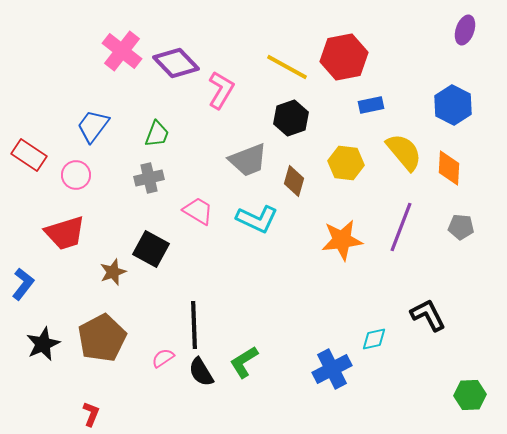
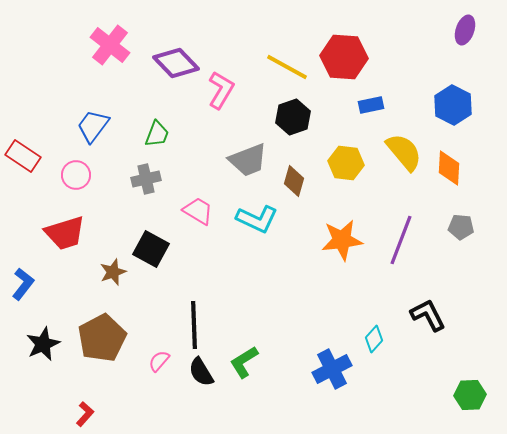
pink cross: moved 12 px left, 6 px up
red hexagon: rotated 15 degrees clockwise
black hexagon: moved 2 px right, 1 px up
red rectangle: moved 6 px left, 1 px down
gray cross: moved 3 px left, 1 px down
purple line: moved 13 px down
cyan diamond: rotated 36 degrees counterclockwise
pink semicircle: moved 4 px left, 3 px down; rotated 15 degrees counterclockwise
red L-shape: moved 6 px left; rotated 20 degrees clockwise
